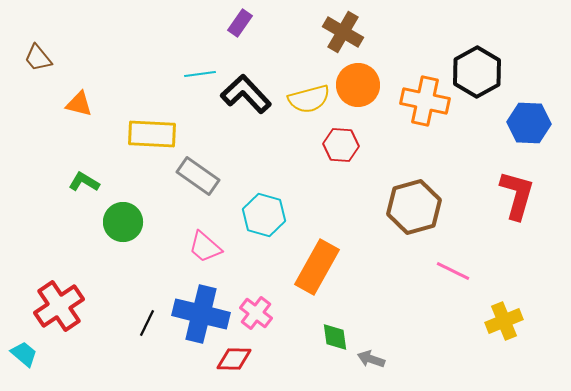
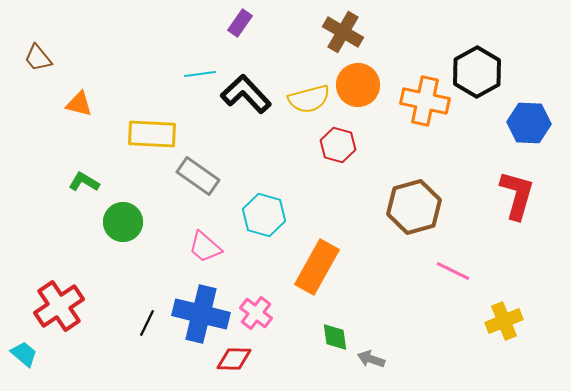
red hexagon: moved 3 px left; rotated 12 degrees clockwise
